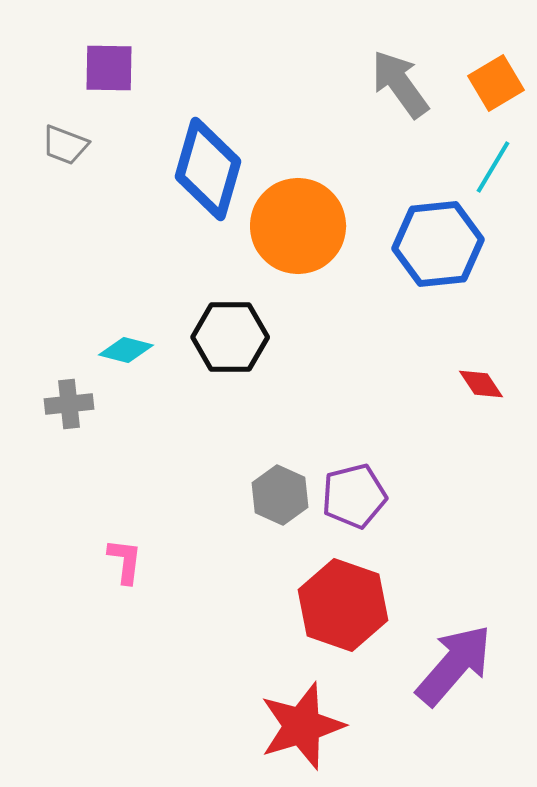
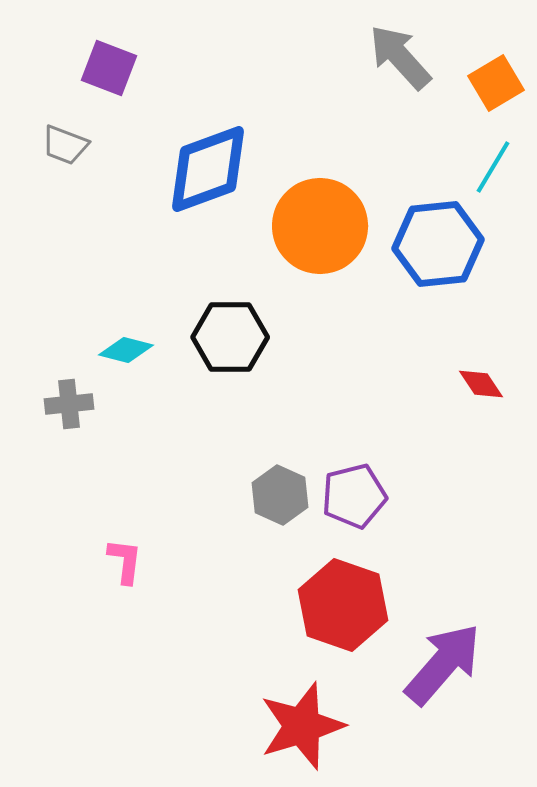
purple square: rotated 20 degrees clockwise
gray arrow: moved 27 px up; rotated 6 degrees counterclockwise
blue diamond: rotated 54 degrees clockwise
orange circle: moved 22 px right
purple arrow: moved 11 px left, 1 px up
